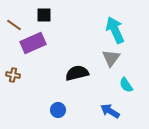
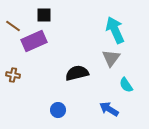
brown line: moved 1 px left, 1 px down
purple rectangle: moved 1 px right, 2 px up
blue arrow: moved 1 px left, 2 px up
